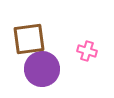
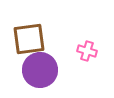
purple circle: moved 2 px left, 1 px down
